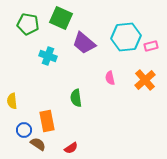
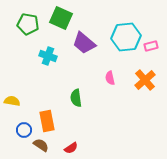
yellow semicircle: rotated 105 degrees clockwise
brown semicircle: moved 3 px right, 1 px down
